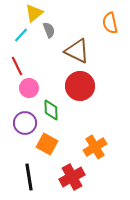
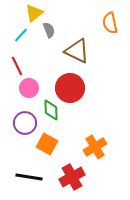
red circle: moved 10 px left, 2 px down
black line: rotated 72 degrees counterclockwise
